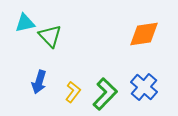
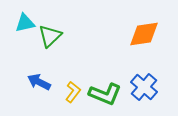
green triangle: rotated 30 degrees clockwise
blue arrow: rotated 100 degrees clockwise
green L-shape: rotated 68 degrees clockwise
